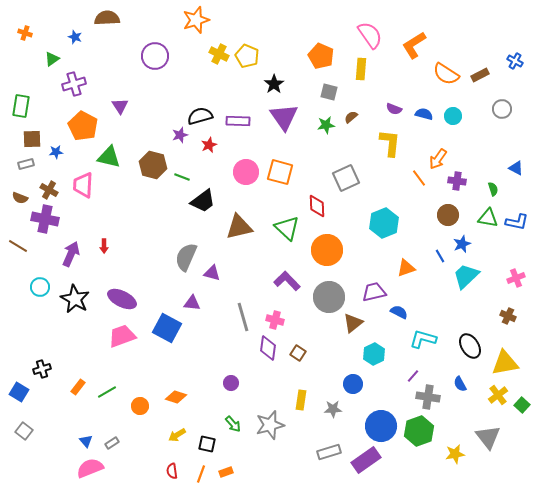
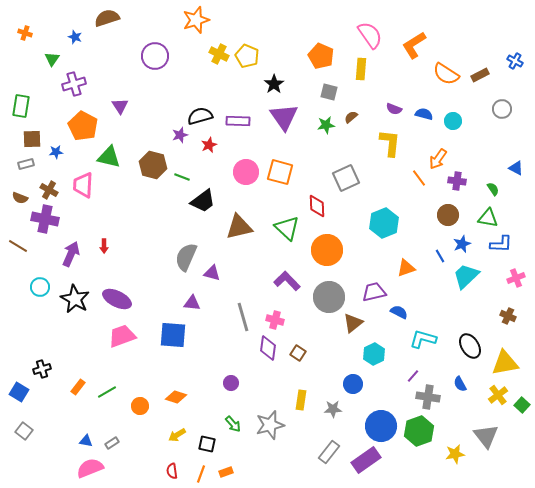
brown semicircle at (107, 18): rotated 15 degrees counterclockwise
green triangle at (52, 59): rotated 21 degrees counterclockwise
cyan circle at (453, 116): moved 5 px down
green semicircle at (493, 189): rotated 16 degrees counterclockwise
blue L-shape at (517, 222): moved 16 px left, 22 px down; rotated 10 degrees counterclockwise
purple ellipse at (122, 299): moved 5 px left
blue square at (167, 328): moved 6 px right, 7 px down; rotated 24 degrees counterclockwise
gray triangle at (488, 437): moved 2 px left, 1 px up
blue triangle at (86, 441): rotated 40 degrees counterclockwise
gray rectangle at (329, 452): rotated 35 degrees counterclockwise
